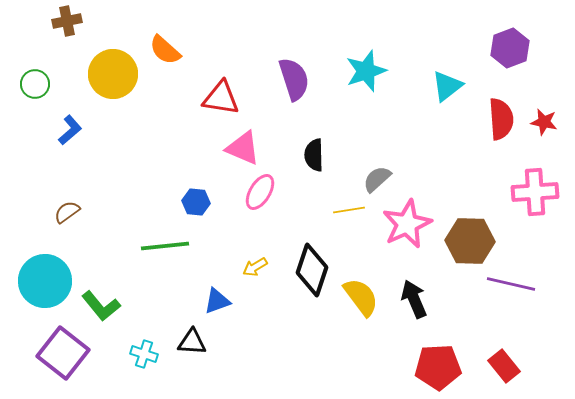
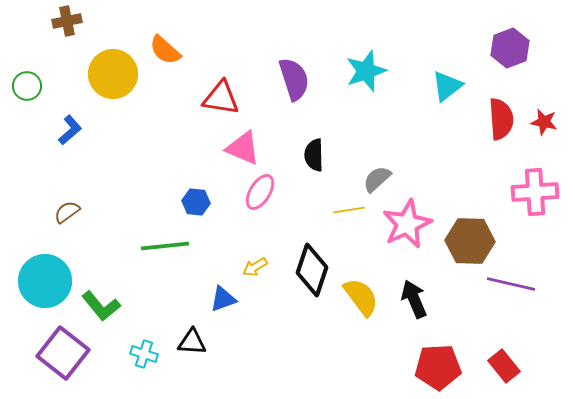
green circle: moved 8 px left, 2 px down
blue triangle: moved 6 px right, 2 px up
